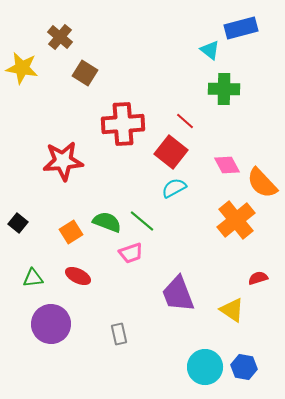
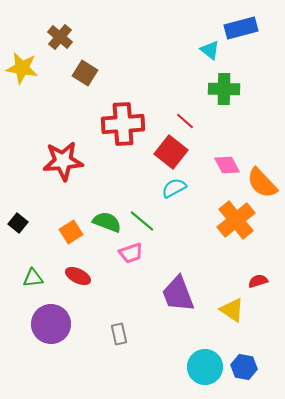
red semicircle: moved 3 px down
